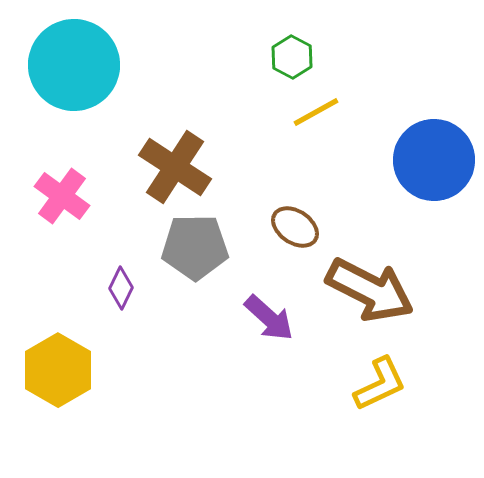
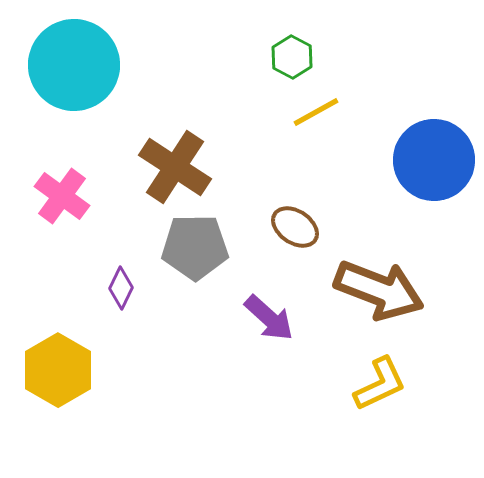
brown arrow: moved 9 px right; rotated 6 degrees counterclockwise
